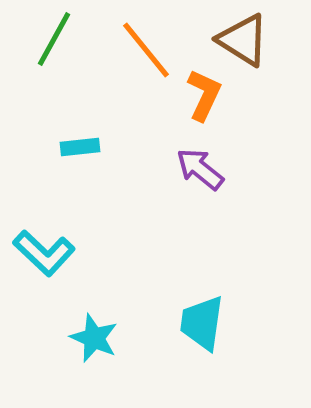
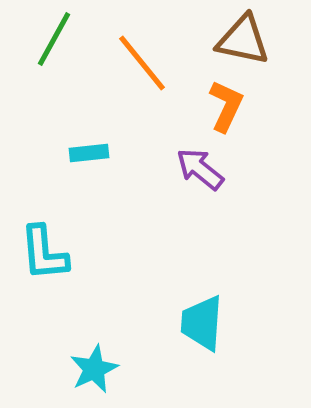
brown triangle: rotated 20 degrees counterclockwise
orange line: moved 4 px left, 13 px down
orange L-shape: moved 22 px right, 11 px down
cyan rectangle: moved 9 px right, 6 px down
cyan L-shape: rotated 42 degrees clockwise
cyan trapezoid: rotated 4 degrees counterclockwise
cyan star: moved 31 px down; rotated 24 degrees clockwise
